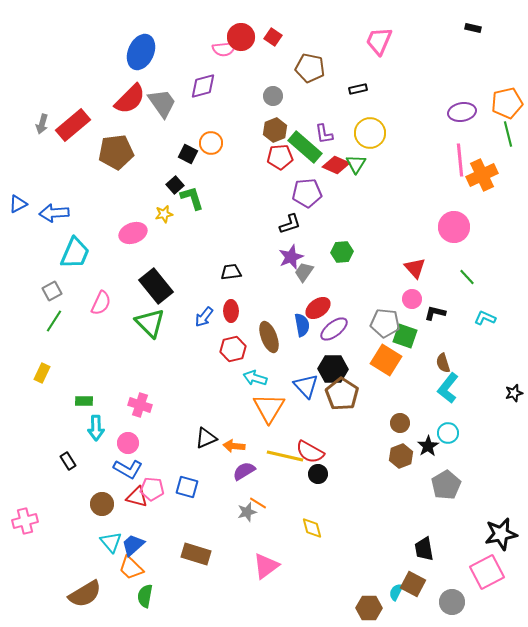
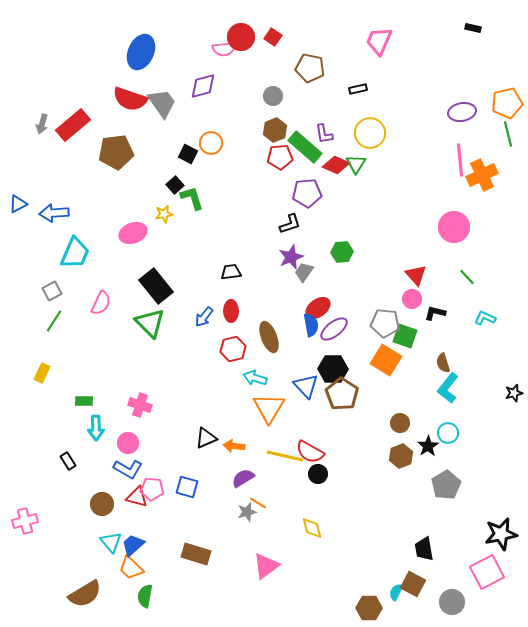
red semicircle at (130, 99): rotated 64 degrees clockwise
red triangle at (415, 268): moved 1 px right, 7 px down
blue semicircle at (302, 325): moved 9 px right
purple semicircle at (244, 471): moved 1 px left, 7 px down
